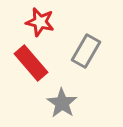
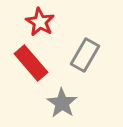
red star: rotated 16 degrees clockwise
gray rectangle: moved 1 px left, 4 px down
